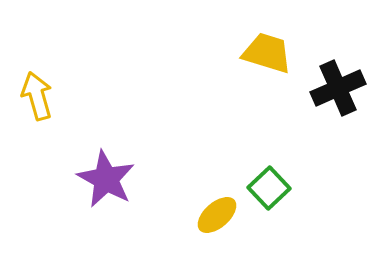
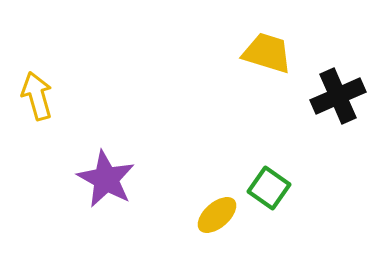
black cross: moved 8 px down
green square: rotated 12 degrees counterclockwise
